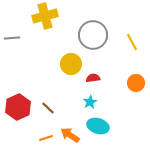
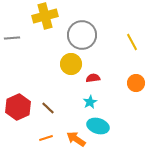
gray circle: moved 11 px left
orange arrow: moved 6 px right, 4 px down
